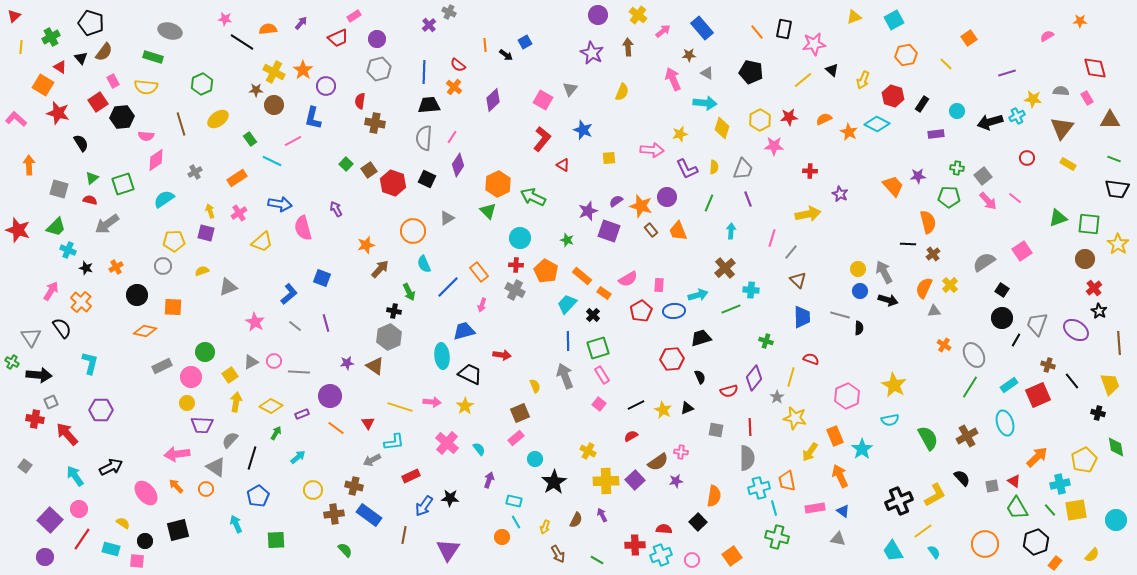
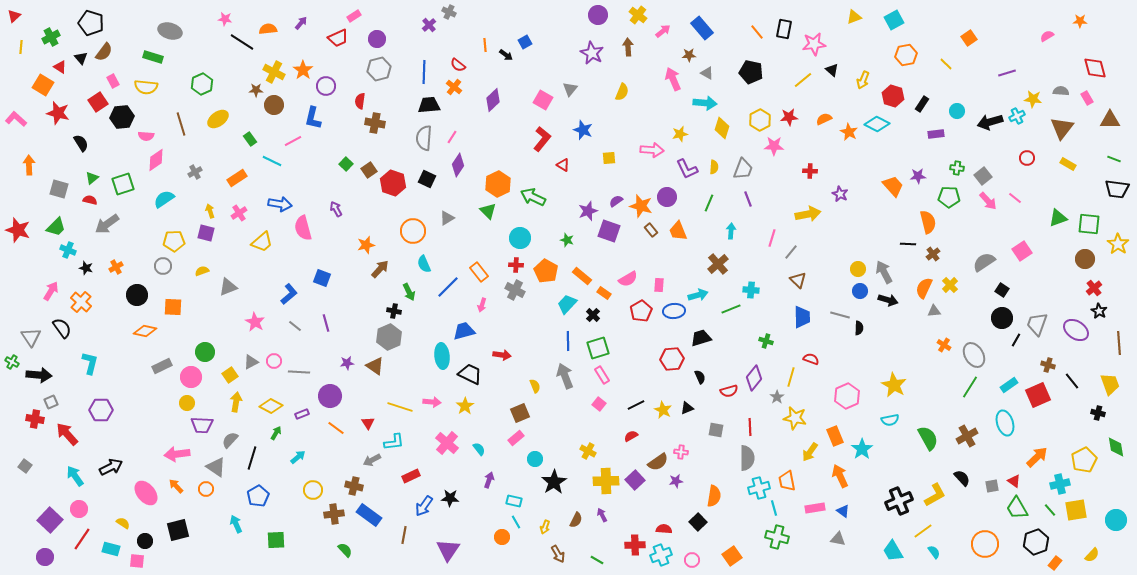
brown cross at (725, 268): moved 7 px left, 4 px up
